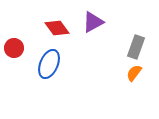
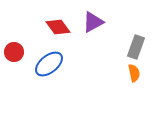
red diamond: moved 1 px right, 1 px up
red circle: moved 4 px down
blue ellipse: rotated 28 degrees clockwise
orange semicircle: rotated 132 degrees clockwise
